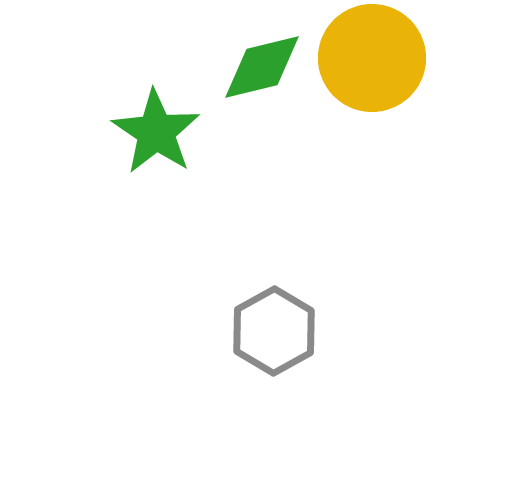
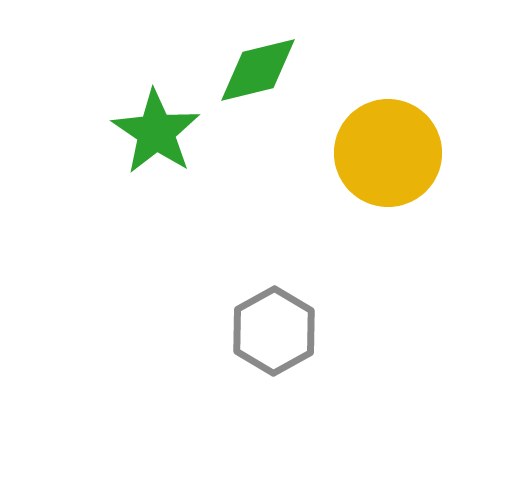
yellow circle: moved 16 px right, 95 px down
green diamond: moved 4 px left, 3 px down
